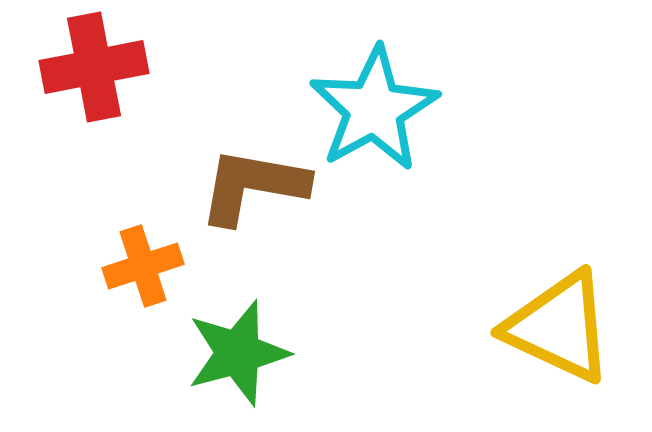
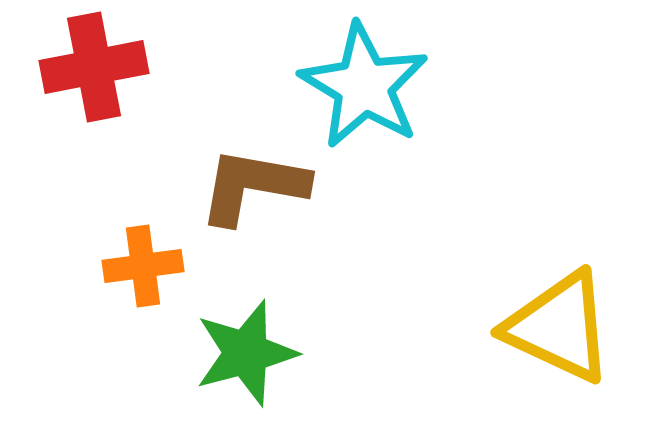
cyan star: moved 10 px left, 23 px up; rotated 12 degrees counterclockwise
orange cross: rotated 10 degrees clockwise
green star: moved 8 px right
